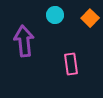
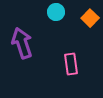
cyan circle: moved 1 px right, 3 px up
purple arrow: moved 2 px left, 2 px down; rotated 12 degrees counterclockwise
